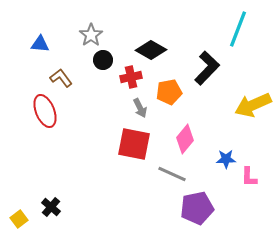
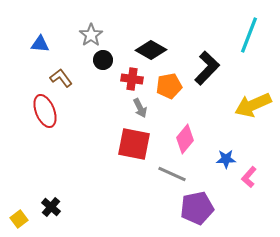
cyan line: moved 11 px right, 6 px down
red cross: moved 1 px right, 2 px down; rotated 20 degrees clockwise
orange pentagon: moved 6 px up
pink L-shape: rotated 40 degrees clockwise
